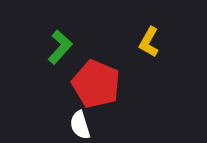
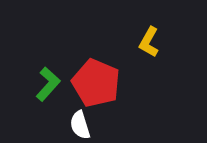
green L-shape: moved 12 px left, 37 px down
red pentagon: moved 1 px up
